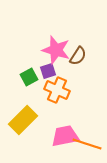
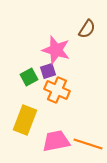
brown semicircle: moved 9 px right, 27 px up
yellow rectangle: moved 2 px right; rotated 24 degrees counterclockwise
pink trapezoid: moved 9 px left, 5 px down
orange line: moved 1 px right
